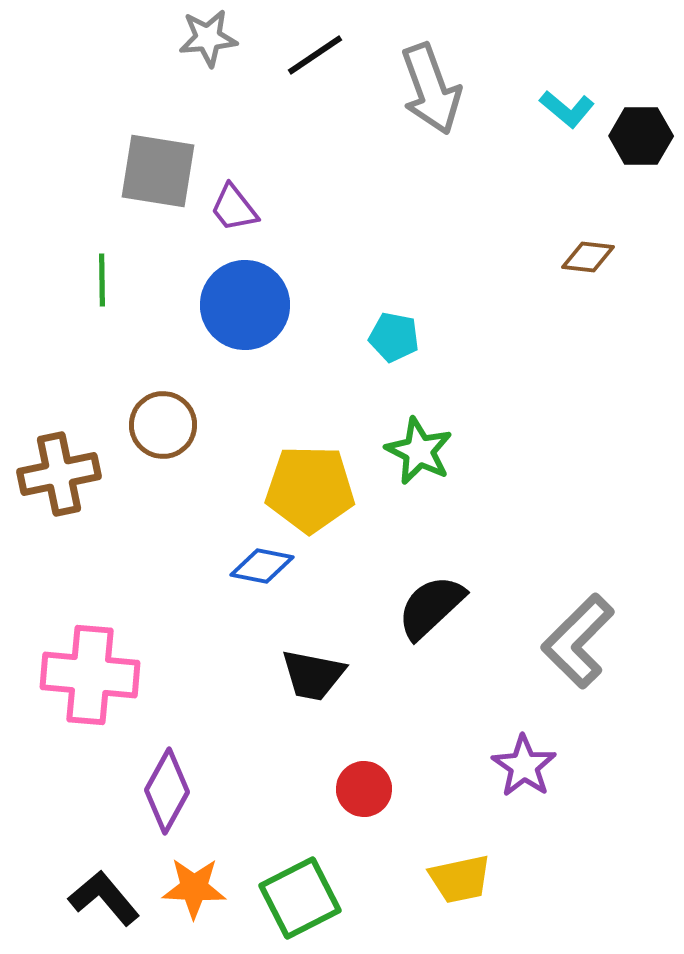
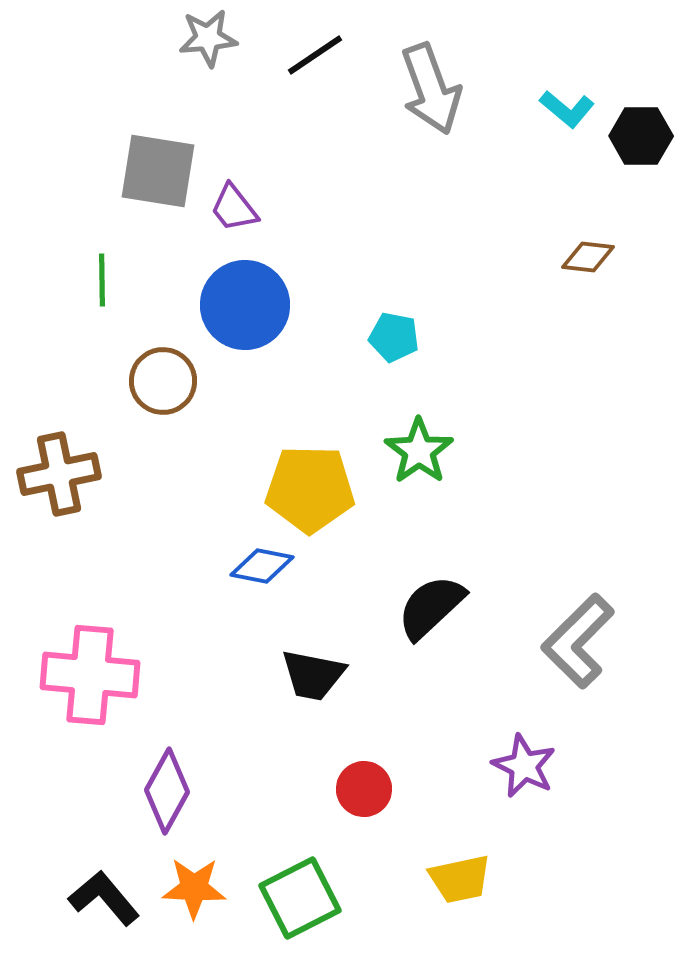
brown circle: moved 44 px up
green star: rotated 10 degrees clockwise
purple star: rotated 8 degrees counterclockwise
